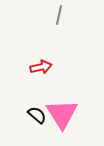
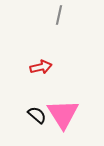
pink triangle: moved 1 px right
